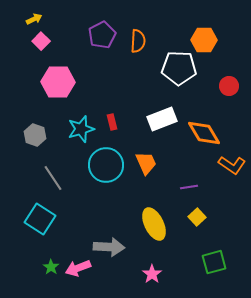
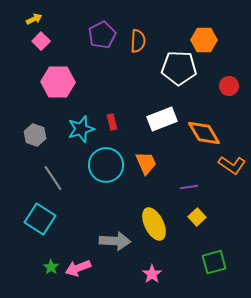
gray arrow: moved 6 px right, 6 px up
